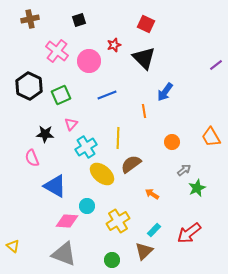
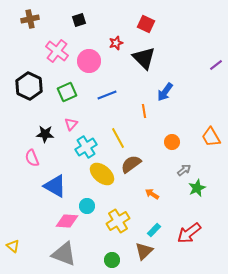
red star: moved 2 px right, 2 px up
green square: moved 6 px right, 3 px up
yellow line: rotated 30 degrees counterclockwise
